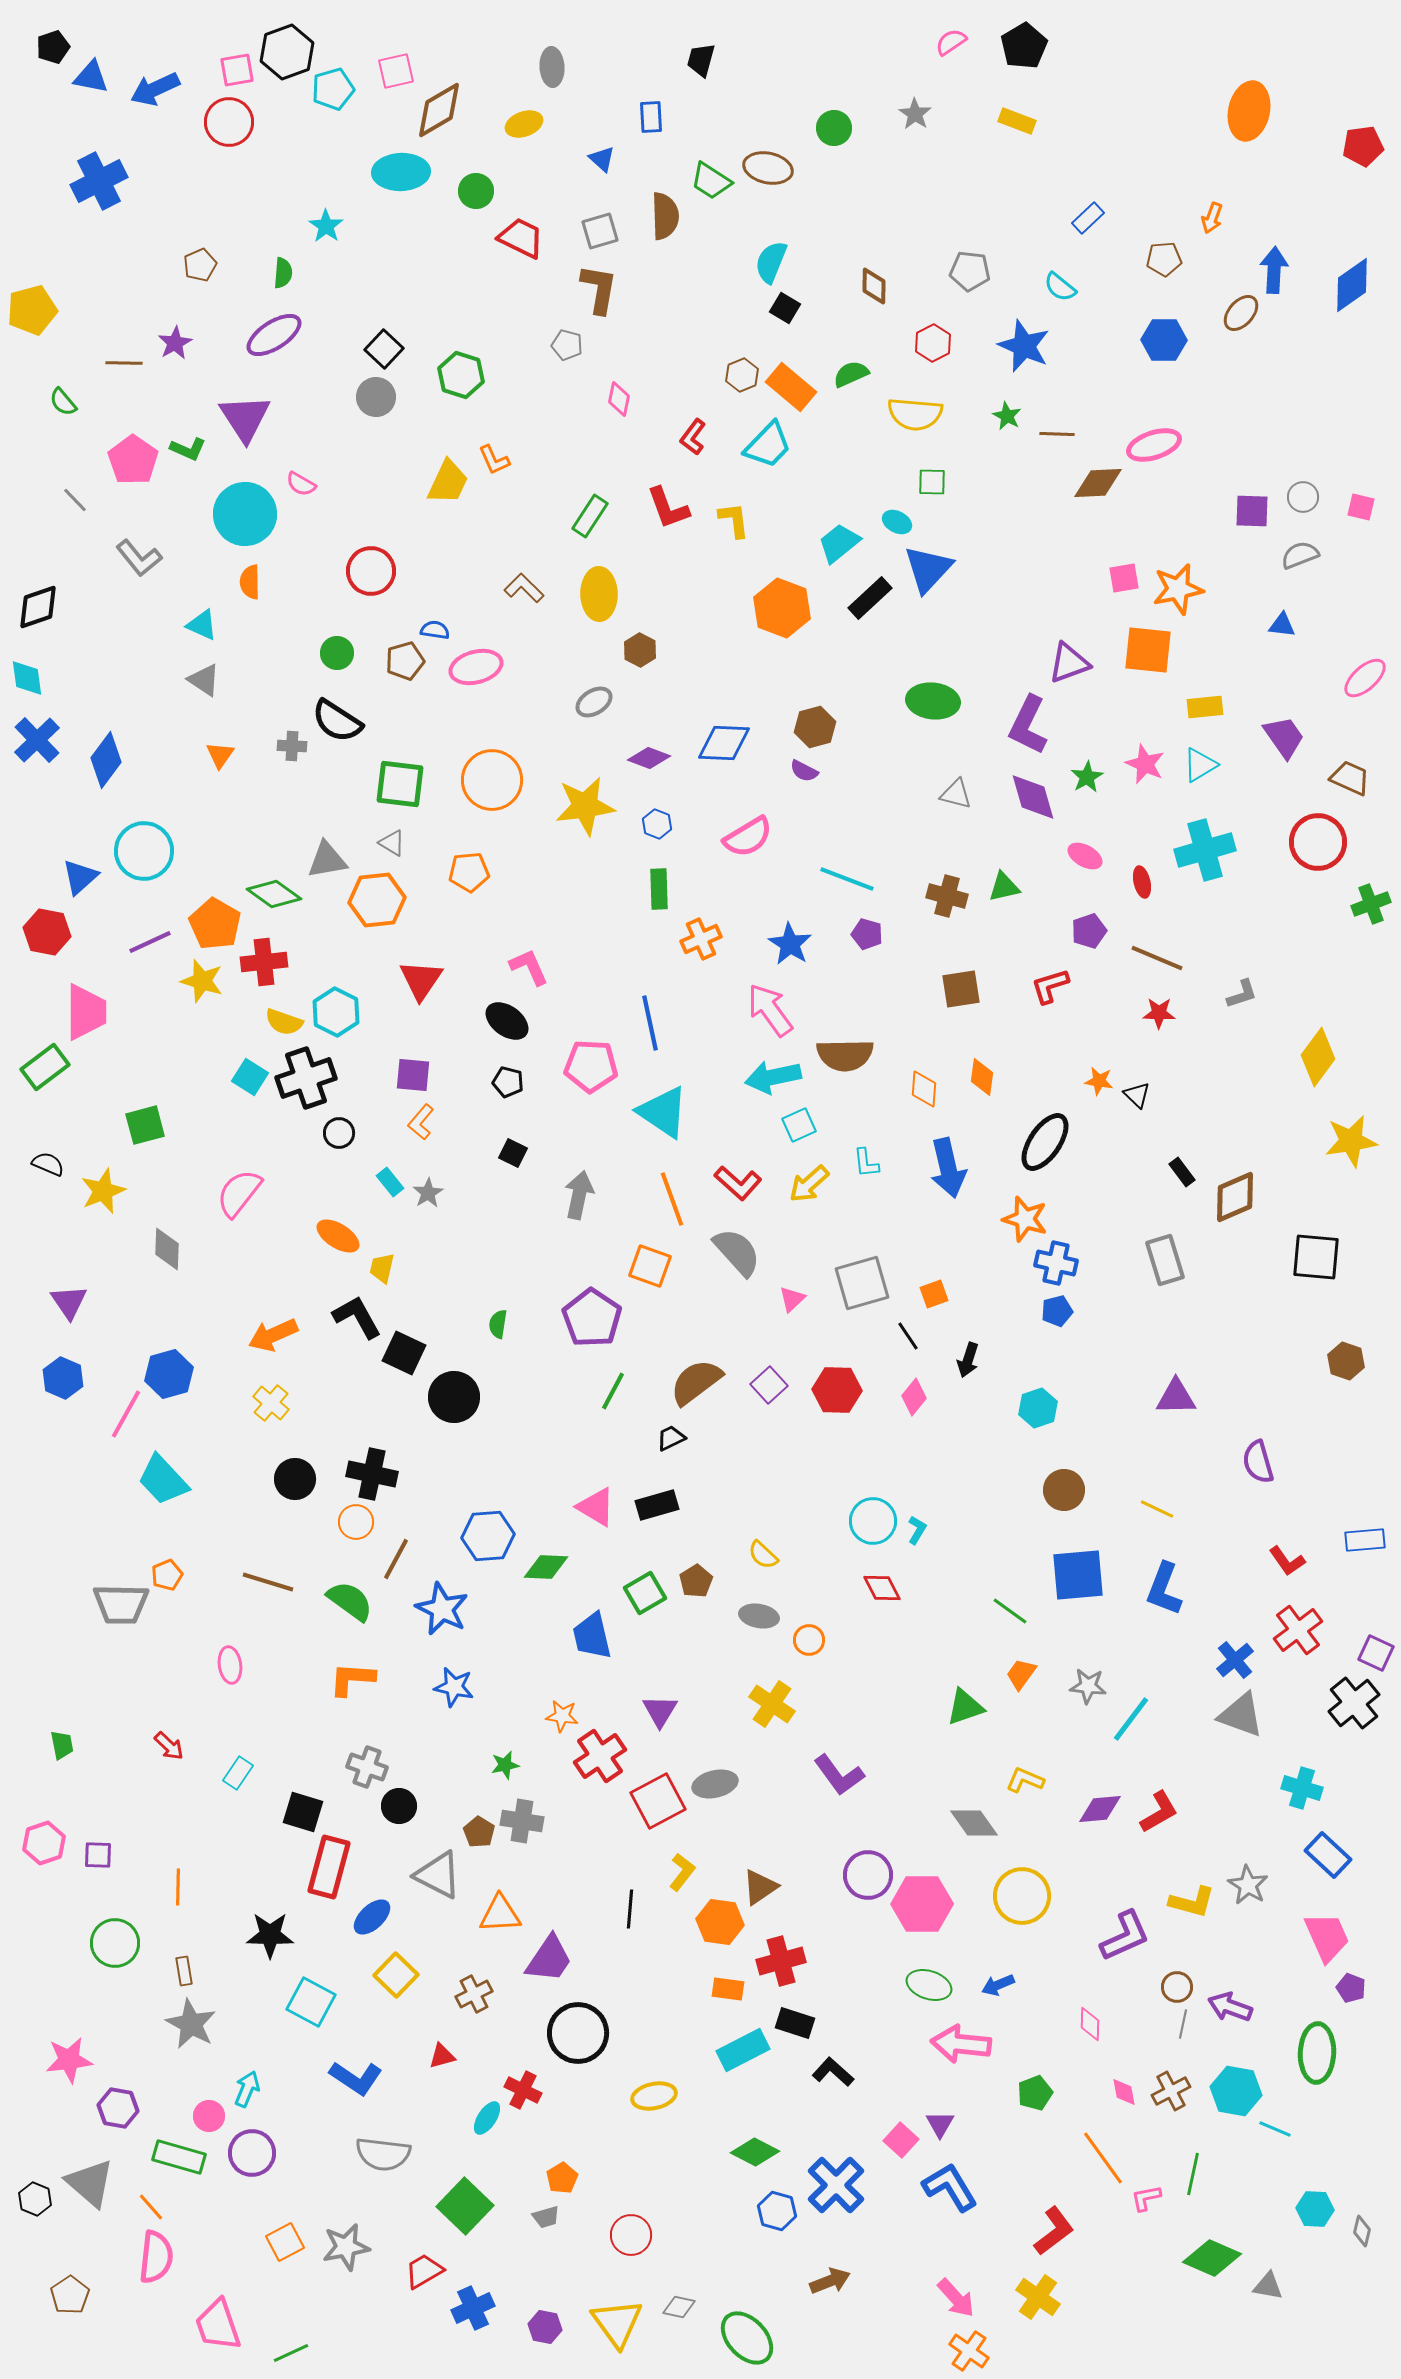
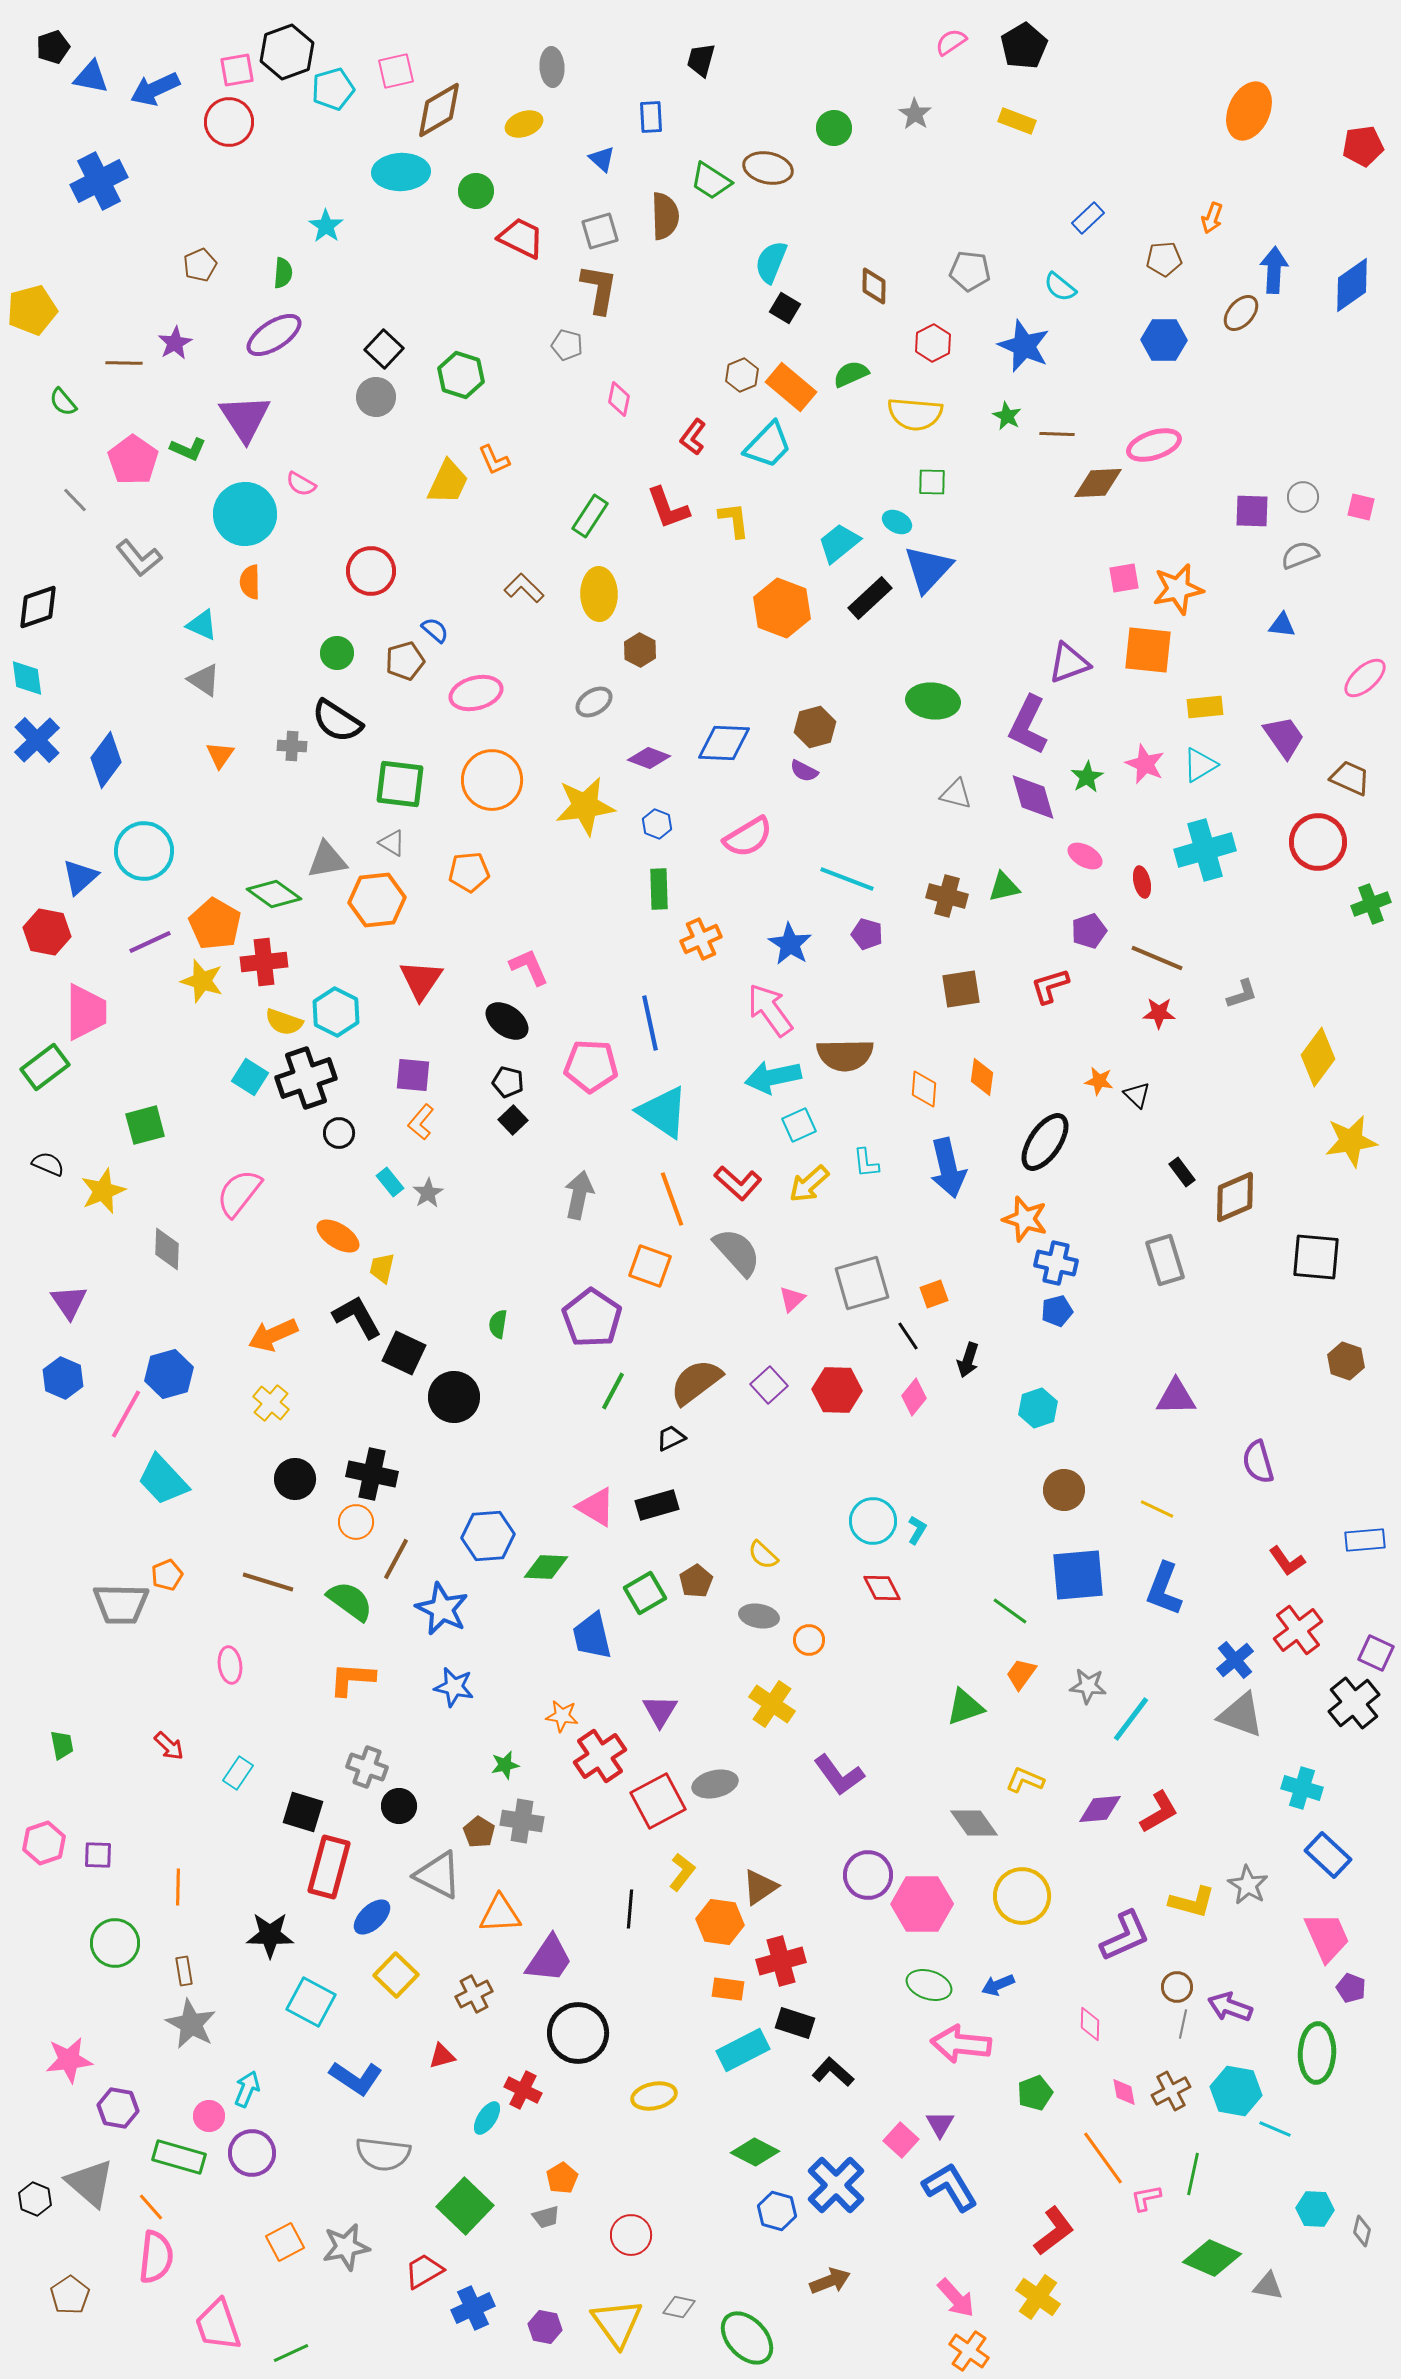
orange ellipse at (1249, 111): rotated 12 degrees clockwise
blue semicircle at (435, 630): rotated 32 degrees clockwise
pink ellipse at (476, 667): moved 26 px down
black square at (513, 1153): moved 33 px up; rotated 20 degrees clockwise
